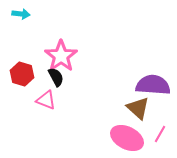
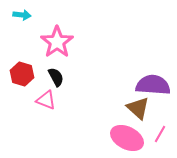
cyan arrow: moved 1 px right, 1 px down
pink star: moved 4 px left, 14 px up
